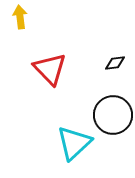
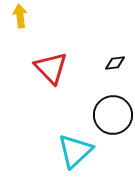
yellow arrow: moved 1 px up
red triangle: moved 1 px right, 1 px up
cyan triangle: moved 1 px right, 8 px down
